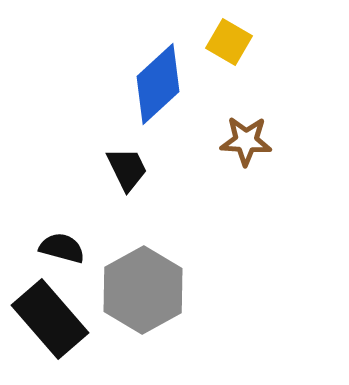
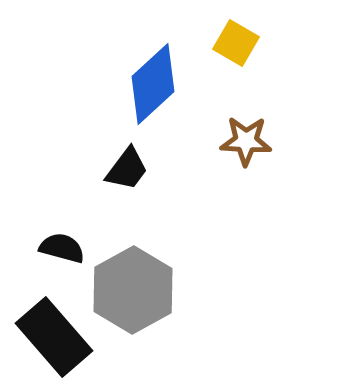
yellow square: moved 7 px right, 1 px down
blue diamond: moved 5 px left
black trapezoid: rotated 63 degrees clockwise
gray hexagon: moved 10 px left
black rectangle: moved 4 px right, 18 px down
